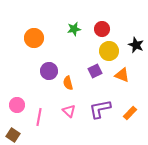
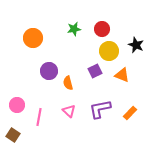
orange circle: moved 1 px left
